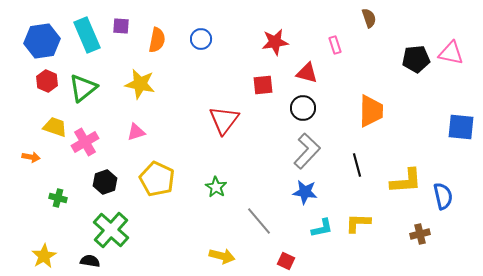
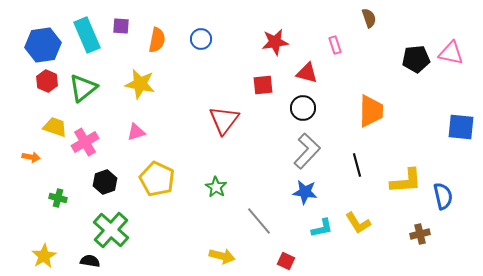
blue hexagon at (42, 41): moved 1 px right, 4 px down
yellow L-shape at (358, 223): rotated 124 degrees counterclockwise
